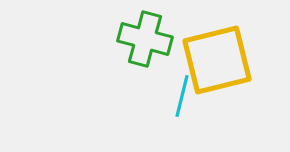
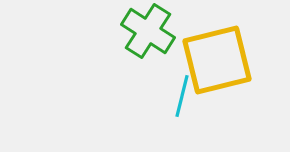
green cross: moved 3 px right, 8 px up; rotated 18 degrees clockwise
